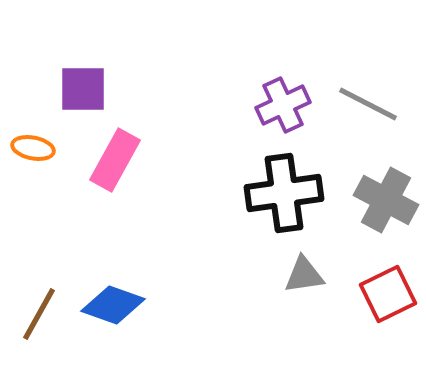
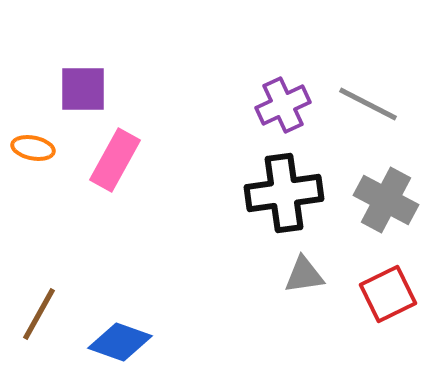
blue diamond: moved 7 px right, 37 px down
